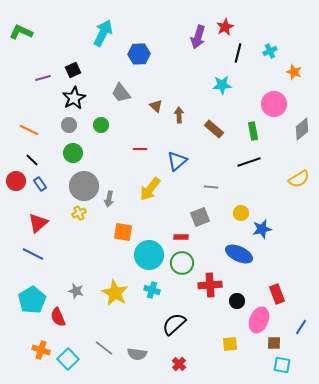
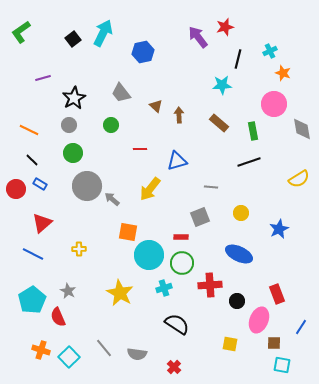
red star at (225, 27): rotated 12 degrees clockwise
green L-shape at (21, 32): rotated 60 degrees counterclockwise
purple arrow at (198, 37): rotated 125 degrees clockwise
black line at (238, 53): moved 6 px down
blue hexagon at (139, 54): moved 4 px right, 2 px up; rotated 10 degrees counterclockwise
black square at (73, 70): moved 31 px up; rotated 14 degrees counterclockwise
orange star at (294, 72): moved 11 px left, 1 px down
green circle at (101, 125): moved 10 px right
brown rectangle at (214, 129): moved 5 px right, 6 px up
gray diamond at (302, 129): rotated 60 degrees counterclockwise
blue triangle at (177, 161): rotated 25 degrees clockwise
red circle at (16, 181): moved 8 px down
blue rectangle at (40, 184): rotated 24 degrees counterclockwise
gray circle at (84, 186): moved 3 px right
gray arrow at (109, 199): moved 3 px right; rotated 119 degrees clockwise
yellow cross at (79, 213): moved 36 px down; rotated 24 degrees clockwise
red triangle at (38, 223): moved 4 px right
blue star at (262, 229): moved 17 px right; rotated 12 degrees counterclockwise
orange square at (123, 232): moved 5 px right
cyan cross at (152, 290): moved 12 px right, 2 px up; rotated 35 degrees counterclockwise
gray star at (76, 291): moved 8 px left; rotated 14 degrees clockwise
yellow star at (115, 293): moved 5 px right
black semicircle at (174, 324): moved 3 px right; rotated 75 degrees clockwise
yellow square at (230, 344): rotated 14 degrees clockwise
gray line at (104, 348): rotated 12 degrees clockwise
cyan square at (68, 359): moved 1 px right, 2 px up
red cross at (179, 364): moved 5 px left, 3 px down
